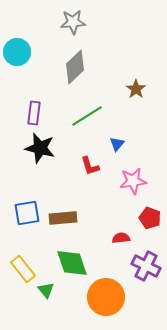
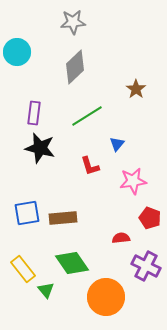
green diamond: rotated 16 degrees counterclockwise
